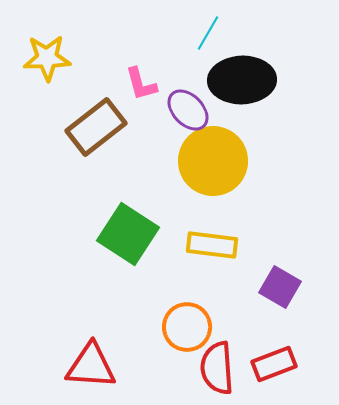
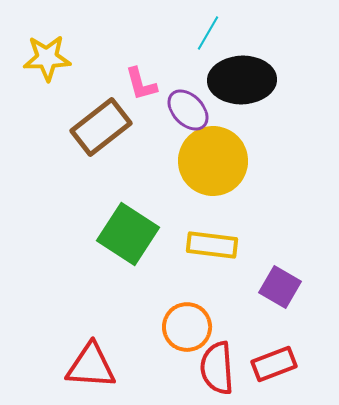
brown rectangle: moved 5 px right
